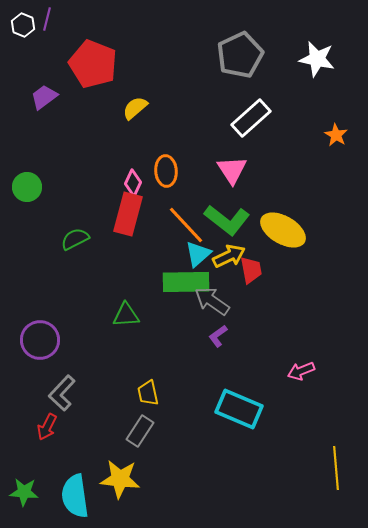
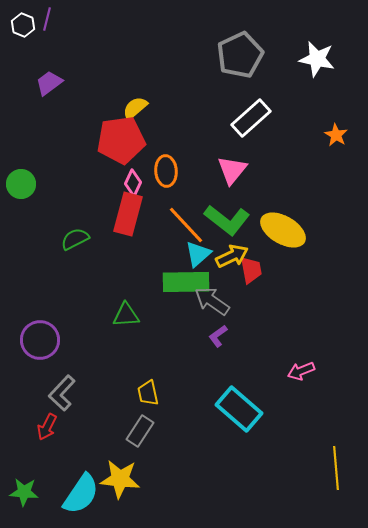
red pentagon: moved 28 px right, 76 px down; rotated 30 degrees counterclockwise
purple trapezoid: moved 5 px right, 14 px up
pink triangle: rotated 12 degrees clockwise
green circle: moved 6 px left, 3 px up
yellow arrow: moved 3 px right
cyan rectangle: rotated 18 degrees clockwise
cyan semicircle: moved 6 px right, 2 px up; rotated 138 degrees counterclockwise
